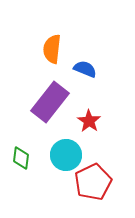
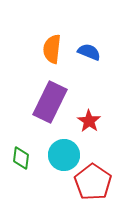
blue semicircle: moved 4 px right, 17 px up
purple rectangle: rotated 12 degrees counterclockwise
cyan circle: moved 2 px left
red pentagon: rotated 12 degrees counterclockwise
